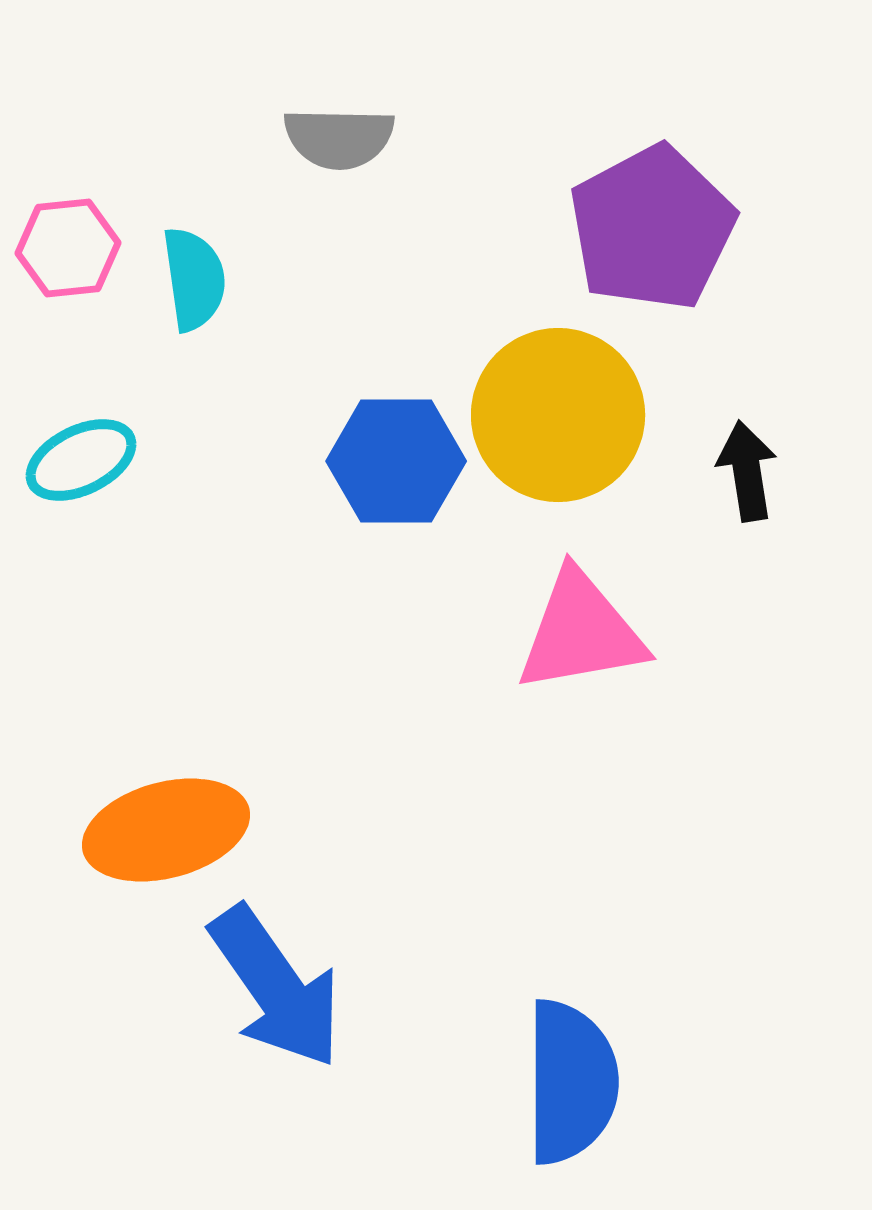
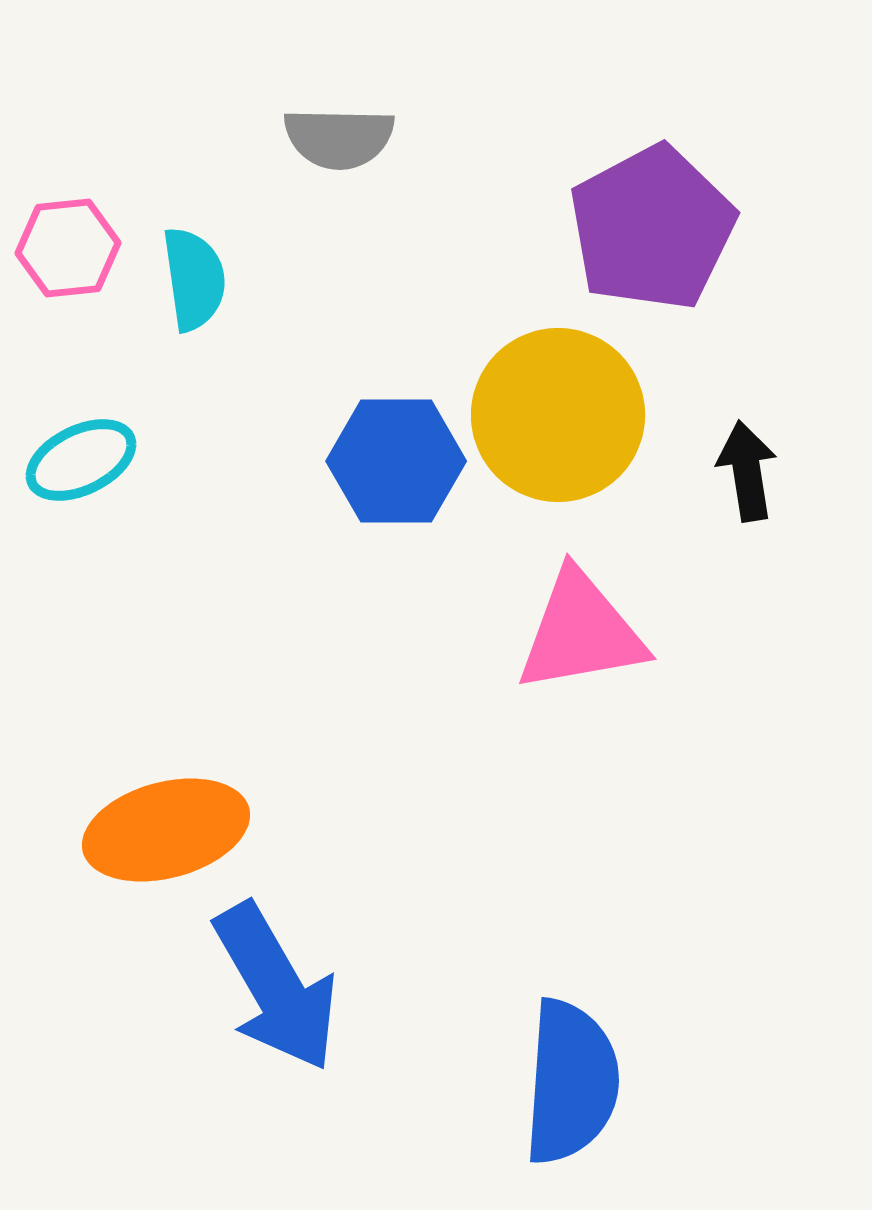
blue arrow: rotated 5 degrees clockwise
blue semicircle: rotated 4 degrees clockwise
